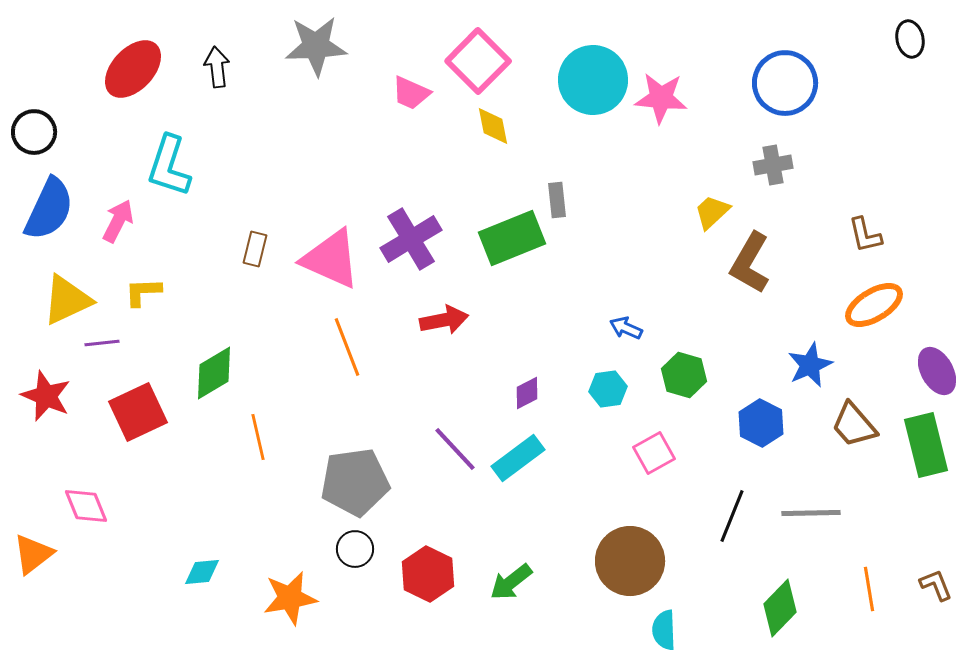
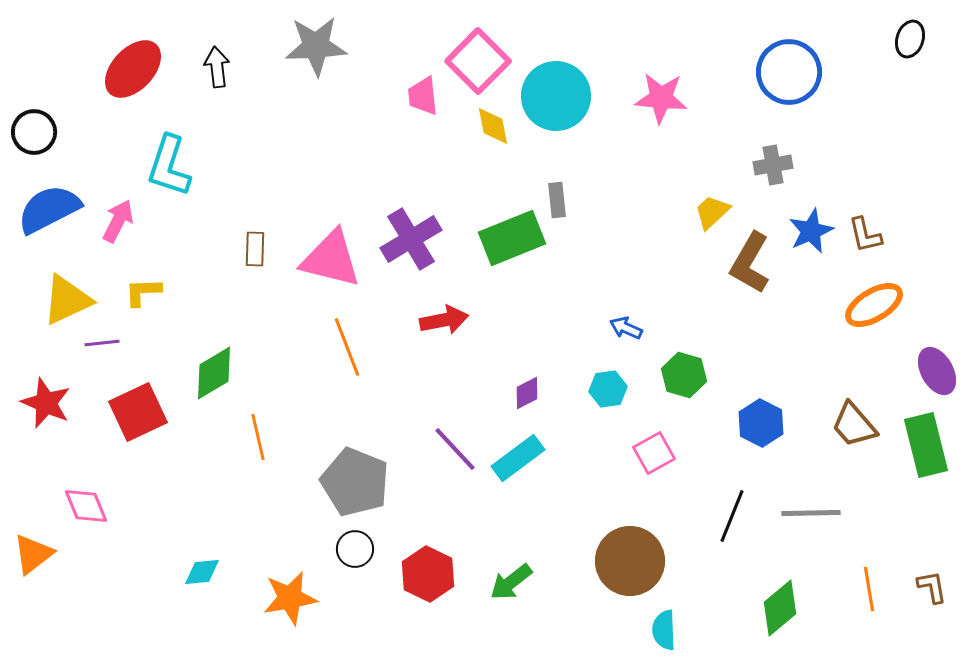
black ellipse at (910, 39): rotated 30 degrees clockwise
cyan circle at (593, 80): moved 37 px left, 16 px down
blue circle at (785, 83): moved 4 px right, 11 px up
pink trapezoid at (411, 93): moved 12 px right, 3 px down; rotated 60 degrees clockwise
blue semicircle at (49, 209): rotated 142 degrees counterclockwise
brown rectangle at (255, 249): rotated 12 degrees counterclockwise
pink triangle at (331, 259): rotated 10 degrees counterclockwise
blue star at (810, 365): moved 1 px right, 134 px up
red star at (46, 396): moved 7 px down
gray pentagon at (355, 482): rotated 30 degrees clockwise
brown L-shape at (936, 585): moved 4 px left, 2 px down; rotated 12 degrees clockwise
green diamond at (780, 608): rotated 6 degrees clockwise
